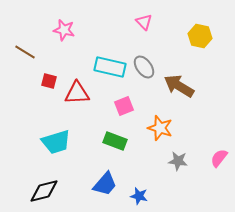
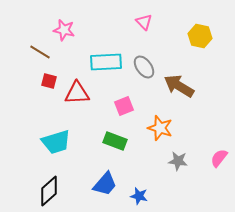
brown line: moved 15 px right
cyan rectangle: moved 4 px left, 5 px up; rotated 16 degrees counterclockwise
black diamond: moved 5 px right; rotated 28 degrees counterclockwise
